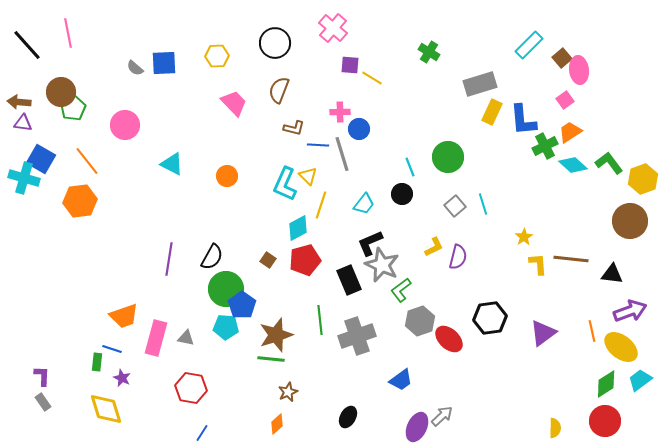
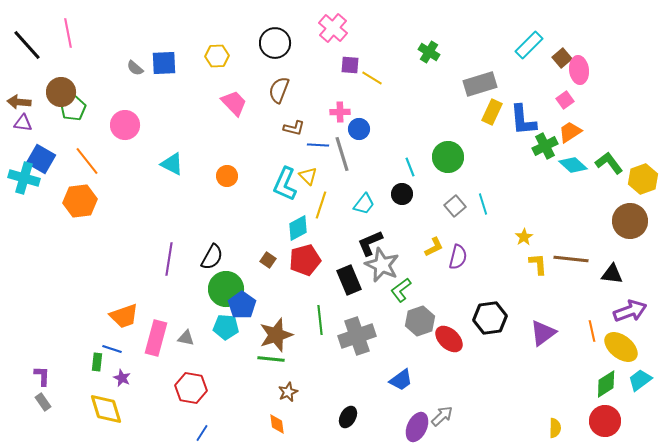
orange diamond at (277, 424): rotated 55 degrees counterclockwise
